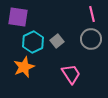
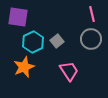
pink trapezoid: moved 2 px left, 3 px up
